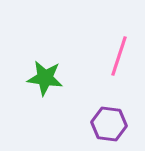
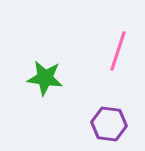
pink line: moved 1 px left, 5 px up
